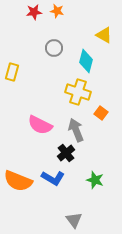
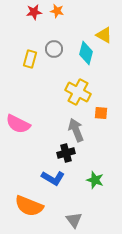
gray circle: moved 1 px down
cyan diamond: moved 8 px up
yellow rectangle: moved 18 px right, 13 px up
yellow cross: rotated 10 degrees clockwise
orange square: rotated 32 degrees counterclockwise
pink semicircle: moved 22 px left, 1 px up
black cross: rotated 24 degrees clockwise
orange semicircle: moved 11 px right, 25 px down
